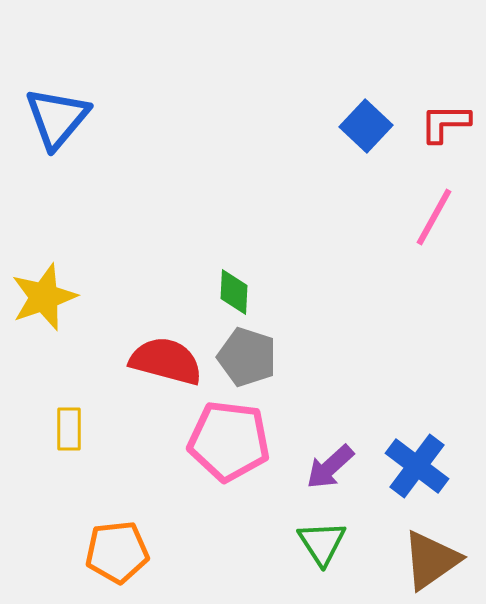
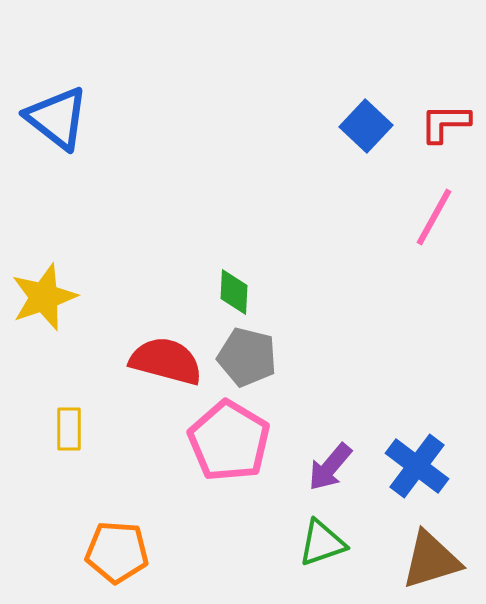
blue triangle: rotated 32 degrees counterclockwise
gray pentagon: rotated 4 degrees counterclockwise
pink pentagon: rotated 24 degrees clockwise
purple arrow: rotated 8 degrees counterclockwise
green triangle: rotated 44 degrees clockwise
orange pentagon: rotated 10 degrees clockwise
brown triangle: rotated 18 degrees clockwise
